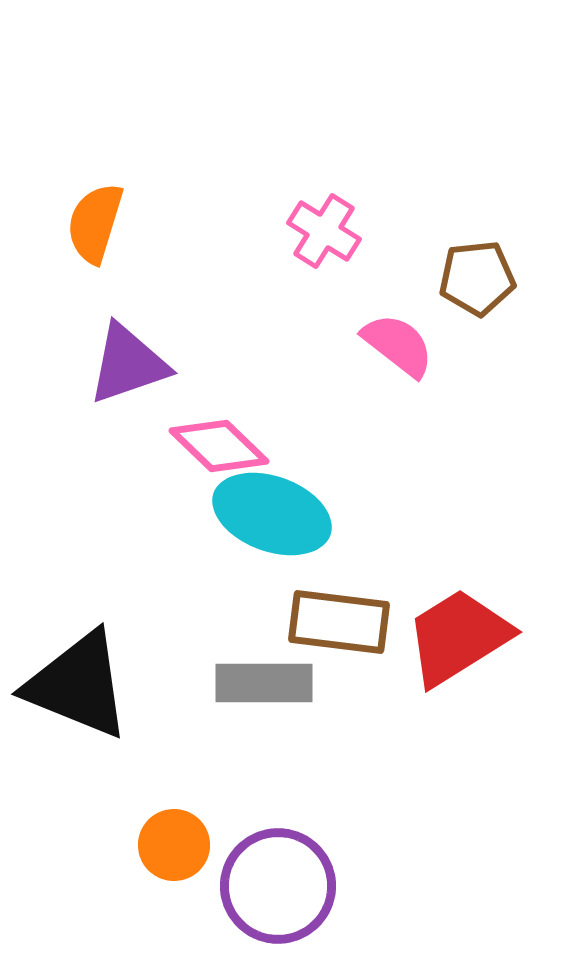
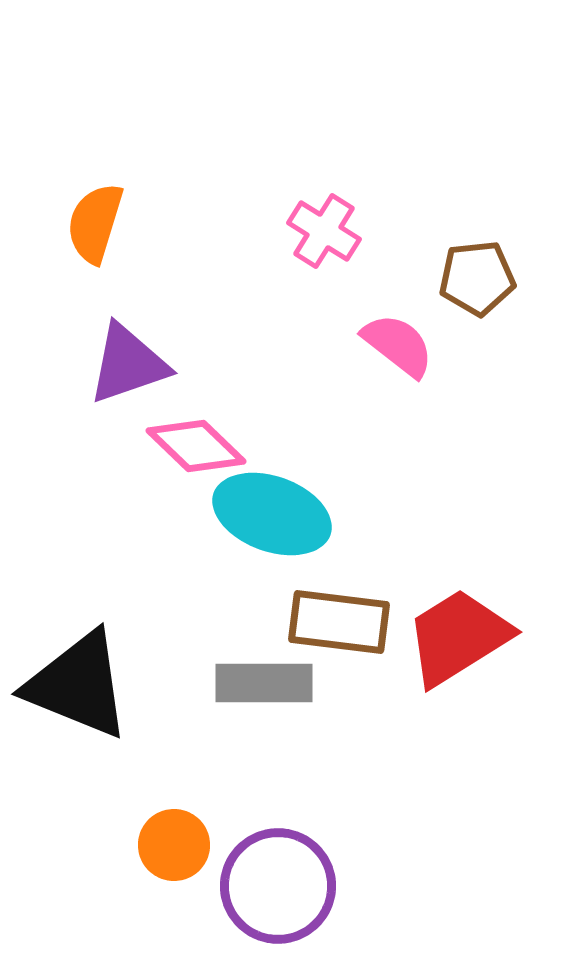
pink diamond: moved 23 px left
